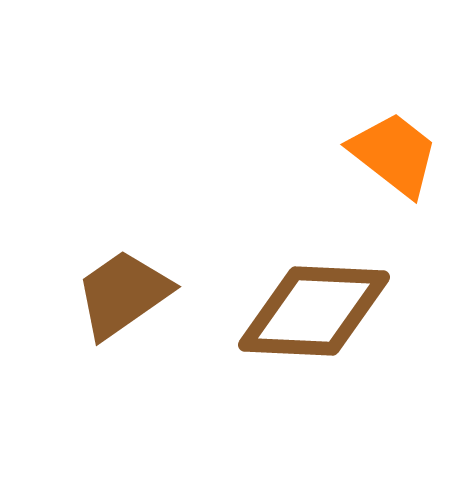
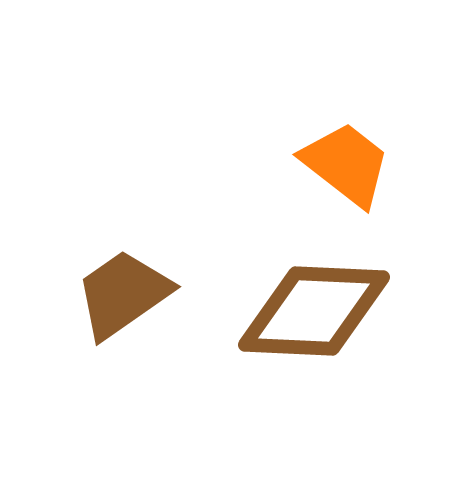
orange trapezoid: moved 48 px left, 10 px down
